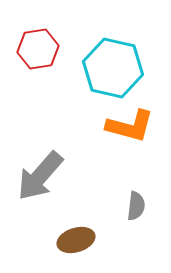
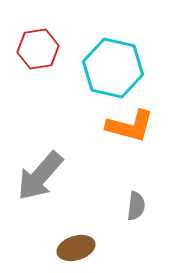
brown ellipse: moved 8 px down
